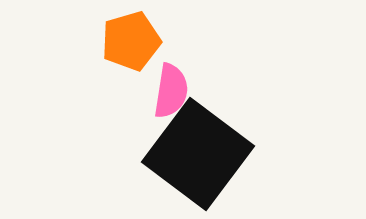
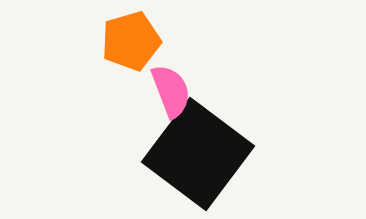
pink semicircle: rotated 30 degrees counterclockwise
